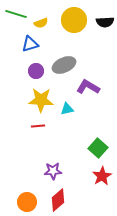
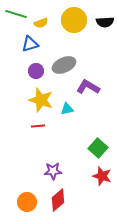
yellow star: rotated 15 degrees clockwise
red star: rotated 24 degrees counterclockwise
